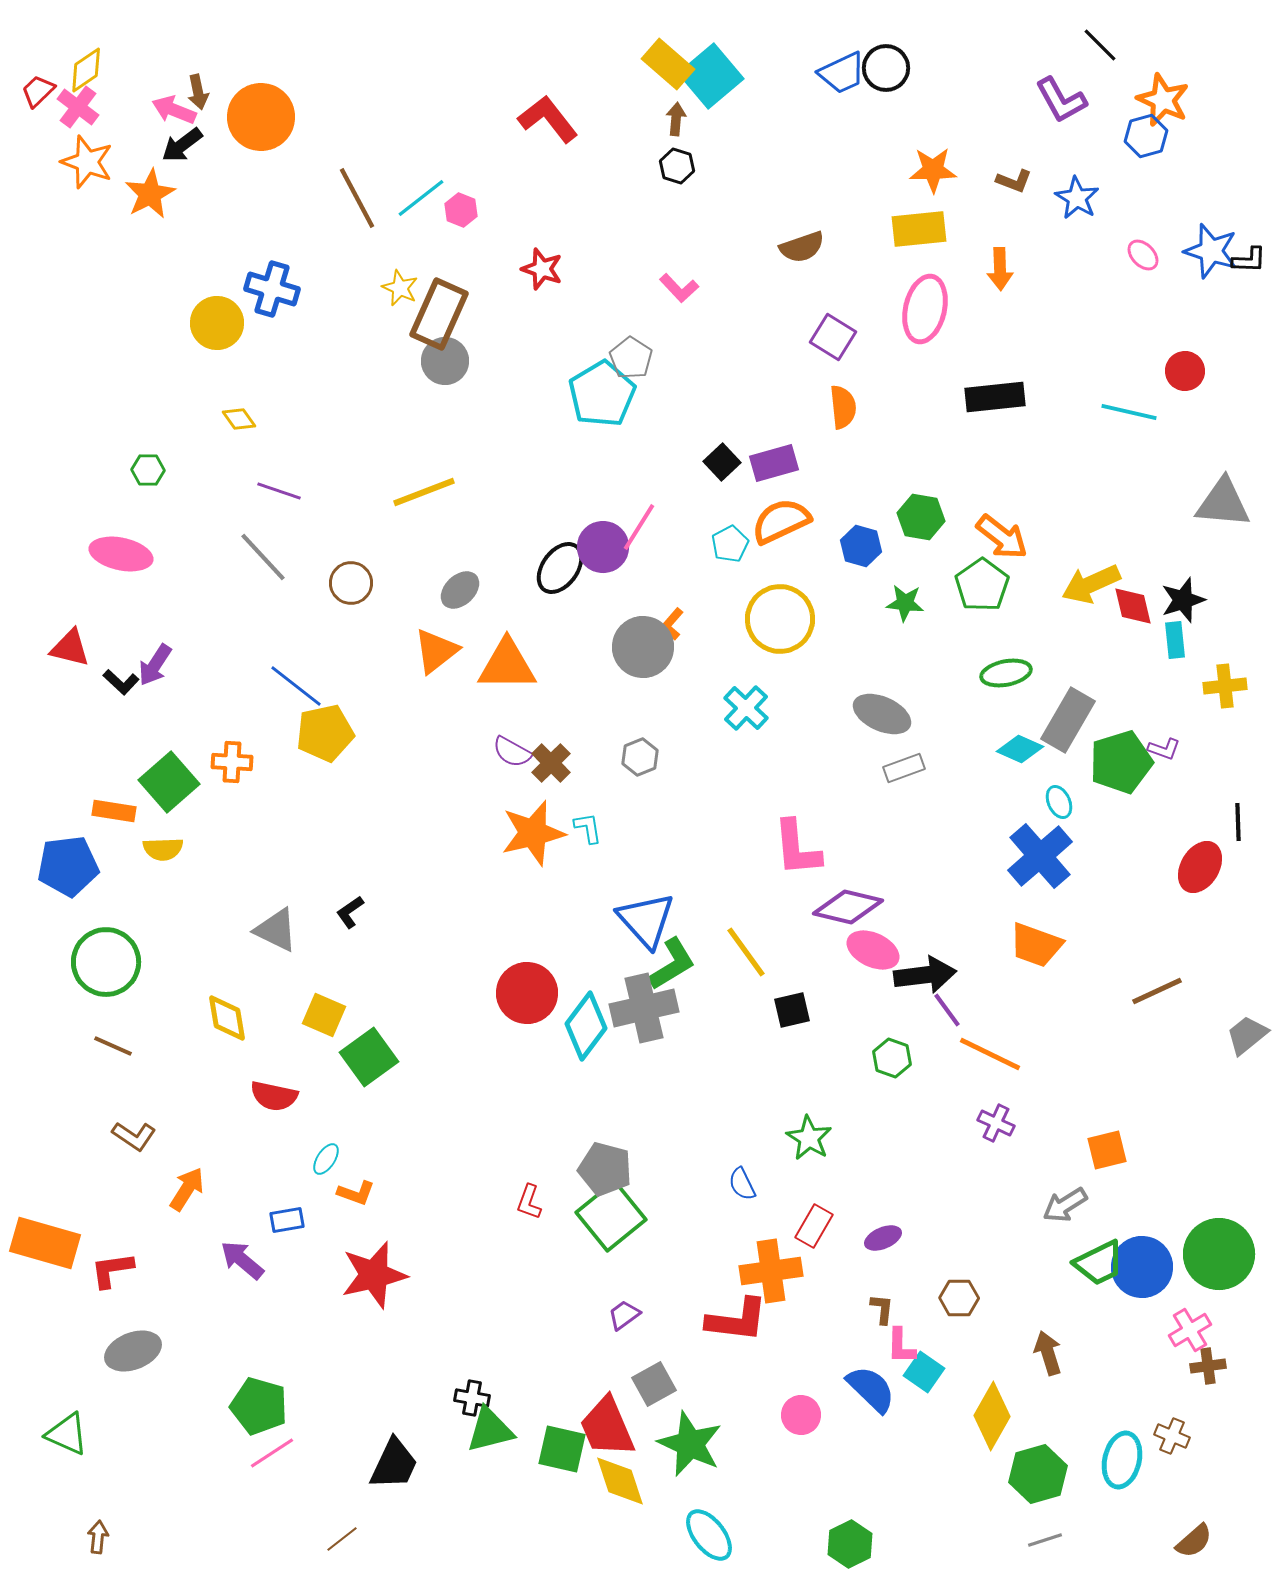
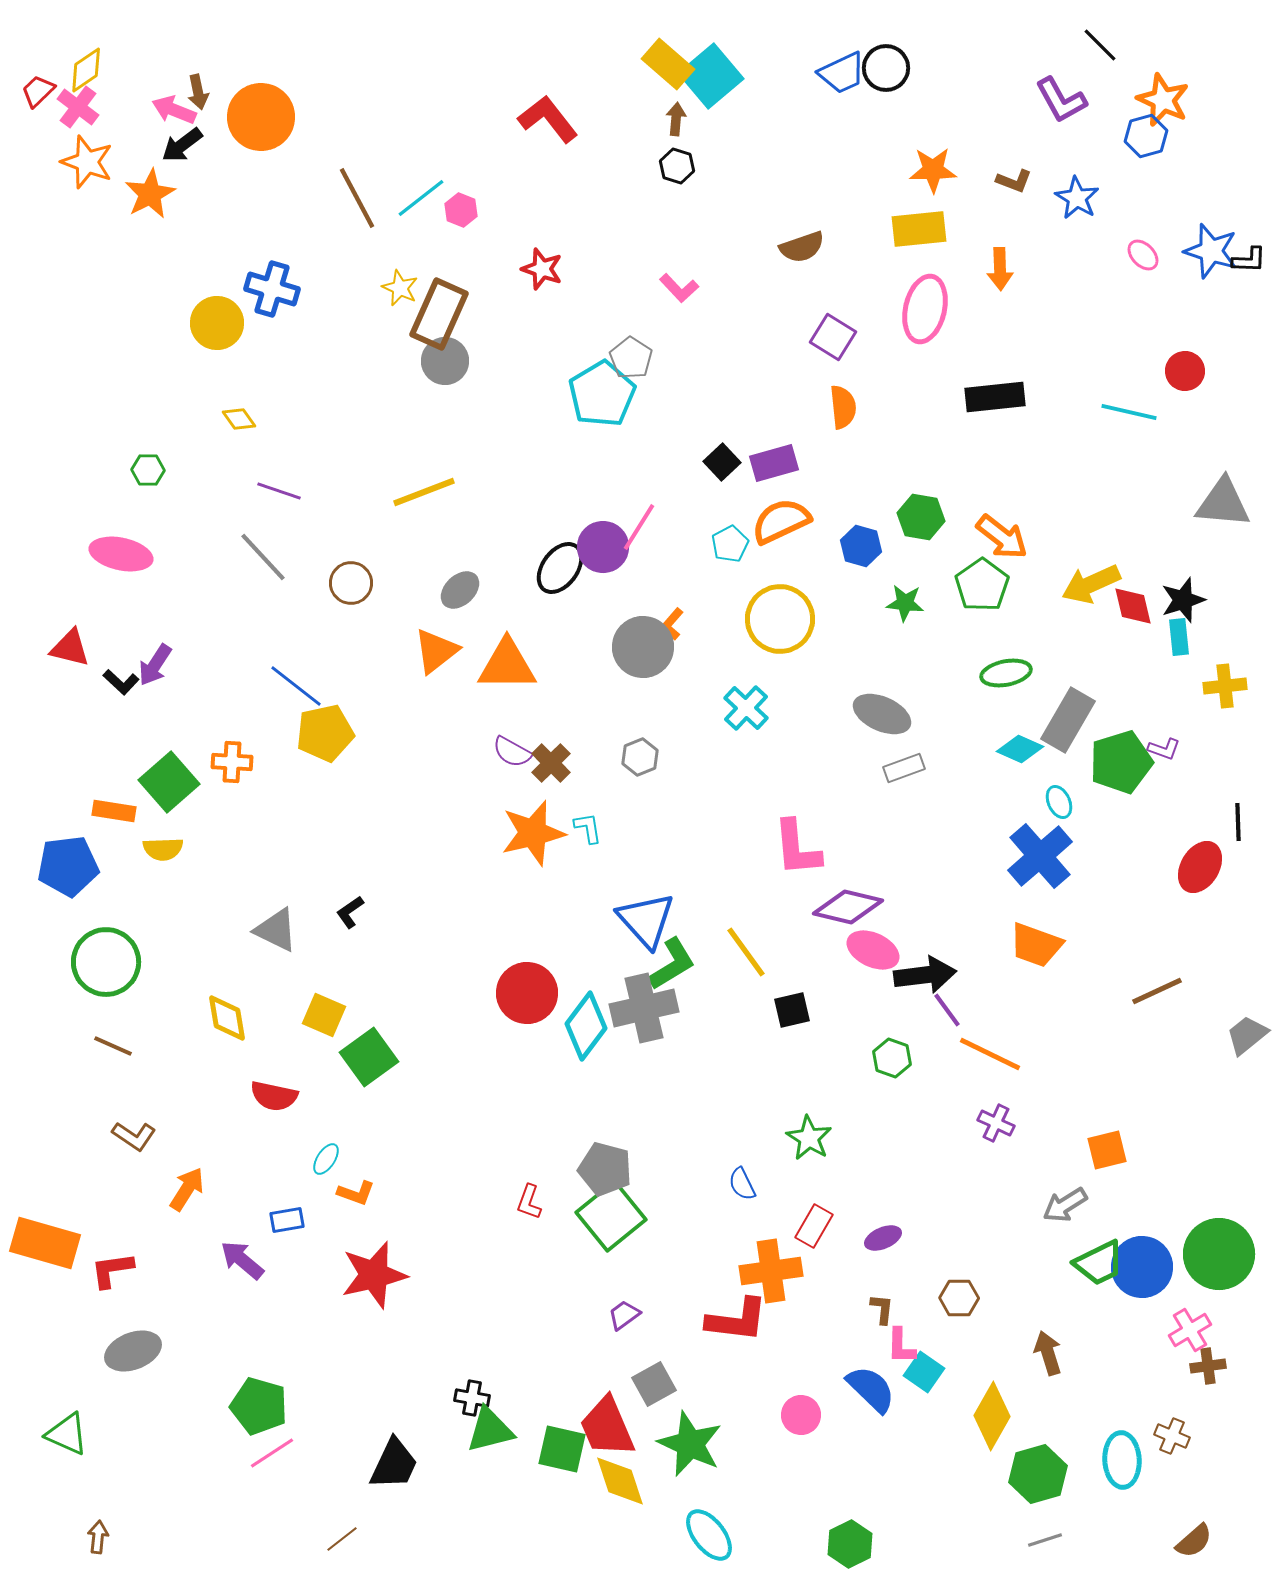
cyan rectangle at (1175, 640): moved 4 px right, 3 px up
cyan ellipse at (1122, 1460): rotated 16 degrees counterclockwise
